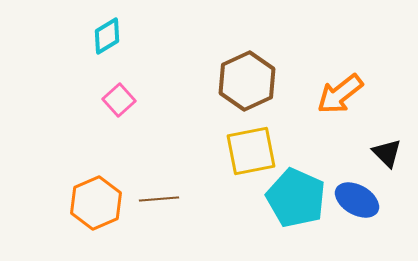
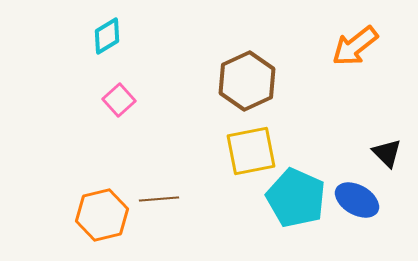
orange arrow: moved 15 px right, 48 px up
orange hexagon: moved 6 px right, 12 px down; rotated 9 degrees clockwise
